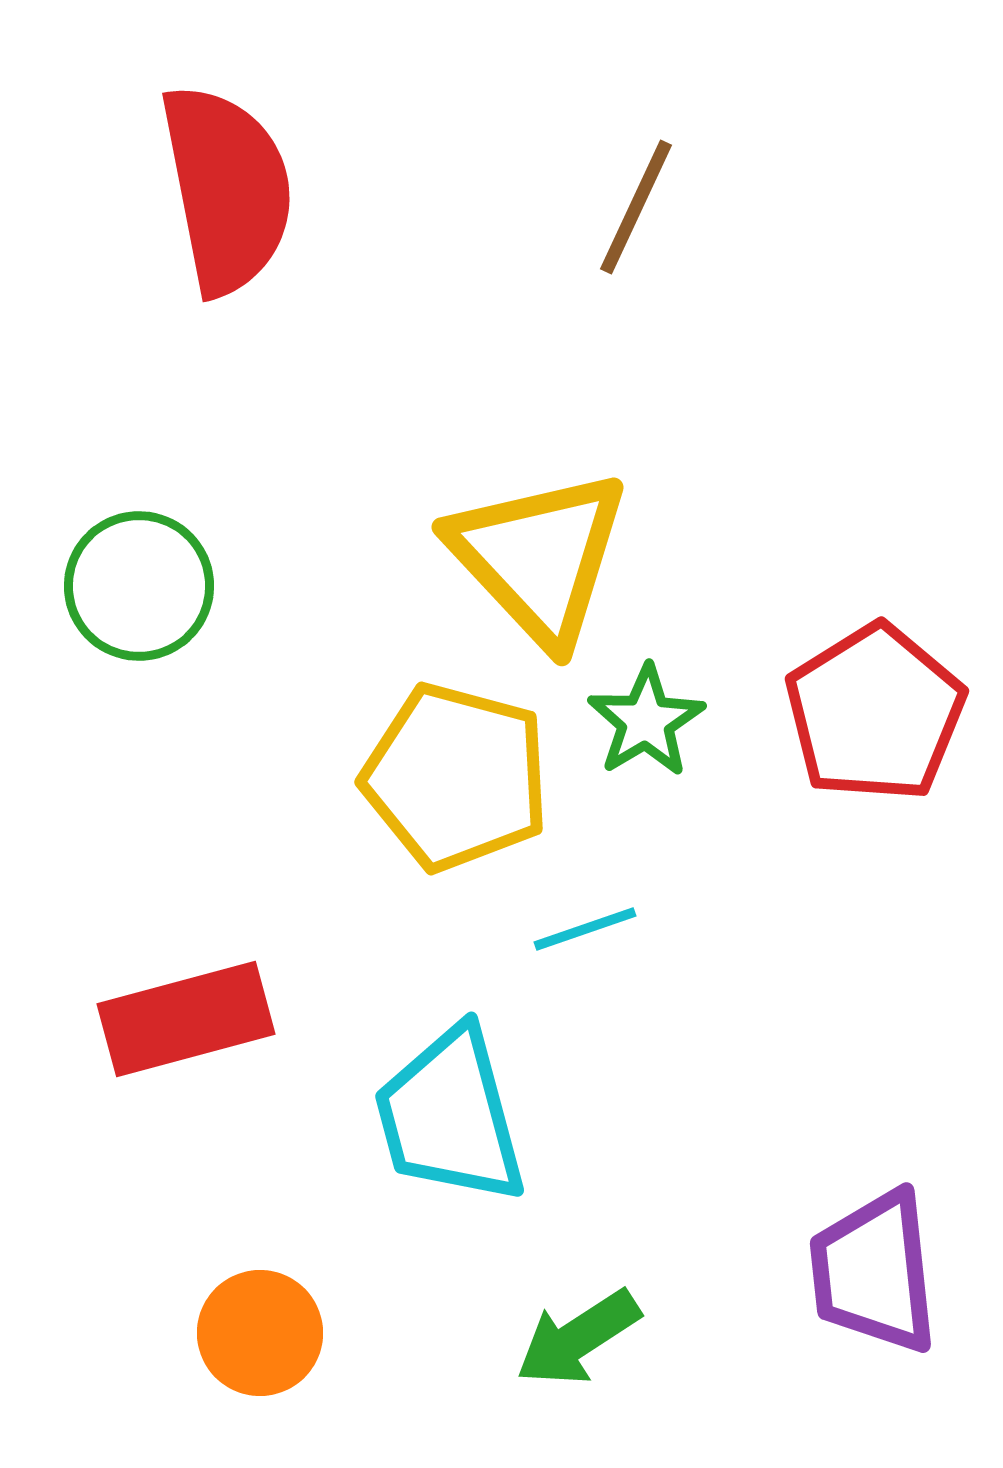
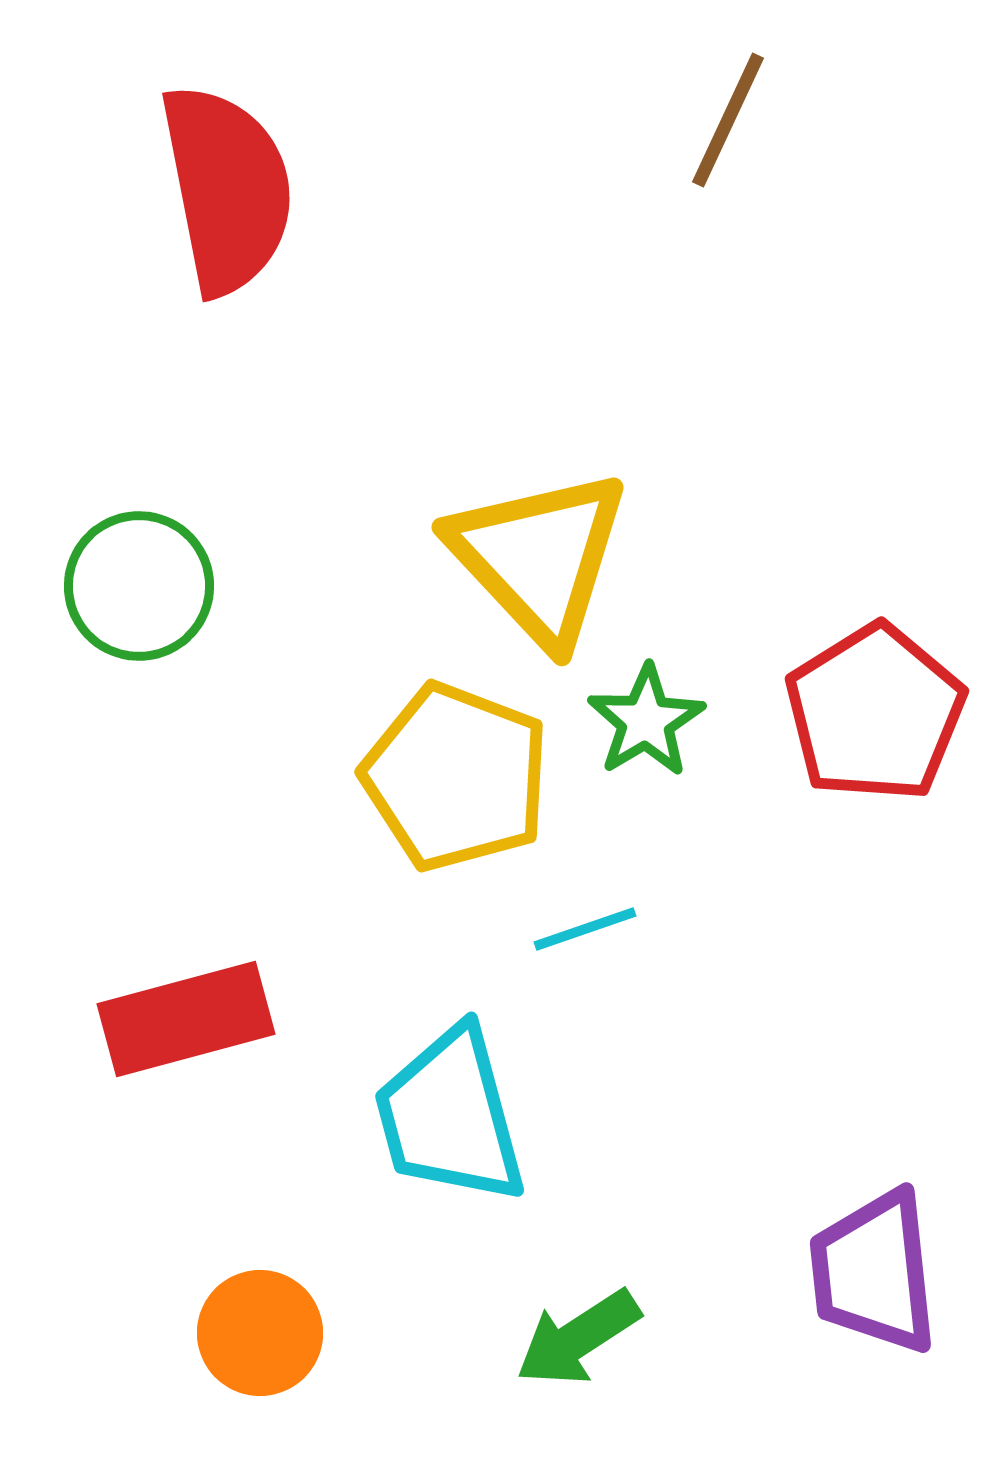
brown line: moved 92 px right, 87 px up
yellow pentagon: rotated 6 degrees clockwise
